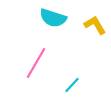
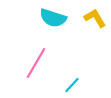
yellow L-shape: moved 7 px up
